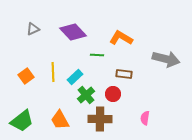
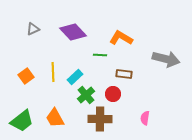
green line: moved 3 px right
orange trapezoid: moved 5 px left, 2 px up
